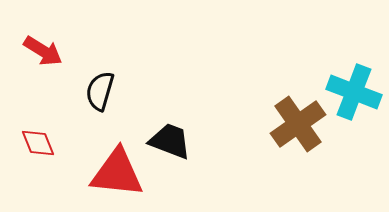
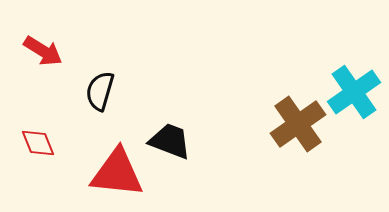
cyan cross: rotated 34 degrees clockwise
